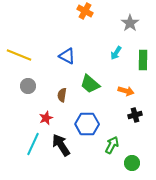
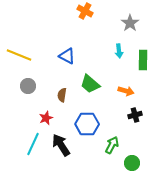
cyan arrow: moved 3 px right, 2 px up; rotated 40 degrees counterclockwise
